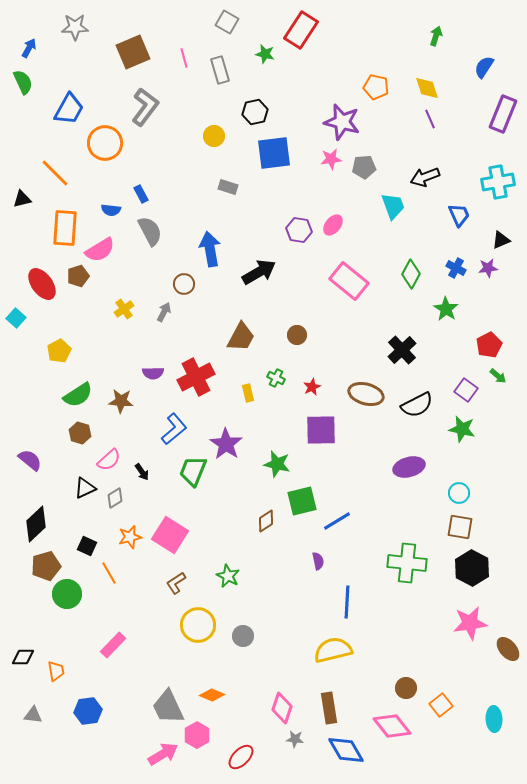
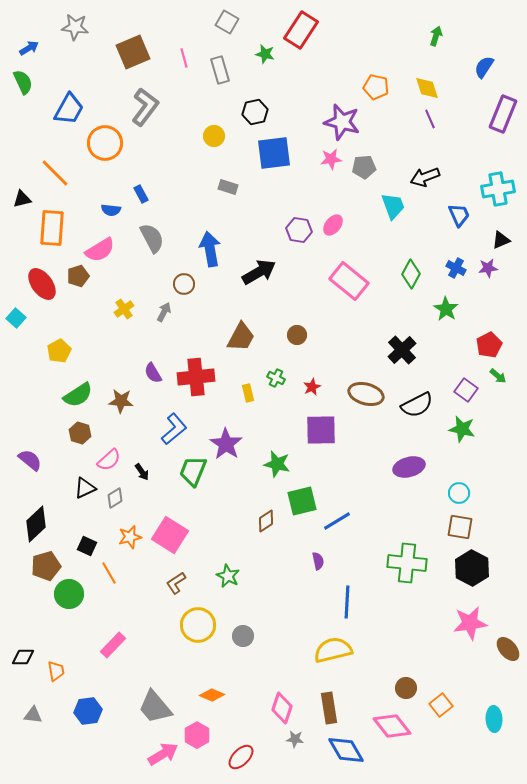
gray star at (75, 27): rotated 8 degrees clockwise
blue arrow at (29, 48): rotated 30 degrees clockwise
cyan cross at (498, 182): moved 7 px down
orange rectangle at (65, 228): moved 13 px left
gray semicircle at (150, 231): moved 2 px right, 7 px down
purple semicircle at (153, 373): rotated 60 degrees clockwise
red cross at (196, 377): rotated 21 degrees clockwise
green circle at (67, 594): moved 2 px right
gray trapezoid at (168, 707): moved 13 px left; rotated 15 degrees counterclockwise
